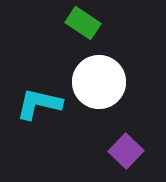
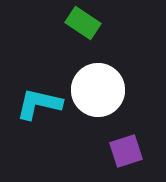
white circle: moved 1 px left, 8 px down
purple square: rotated 28 degrees clockwise
